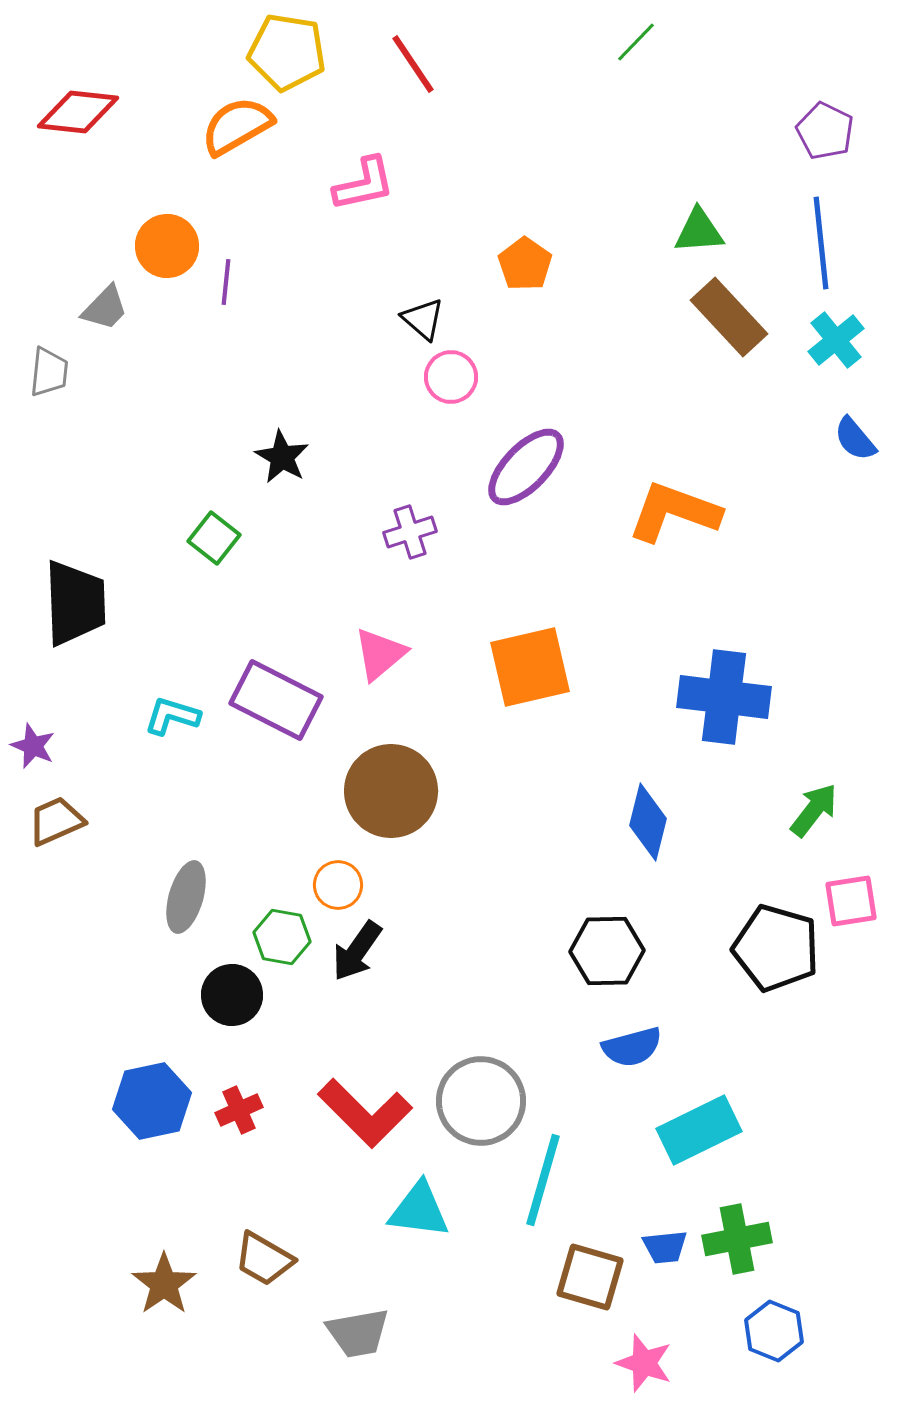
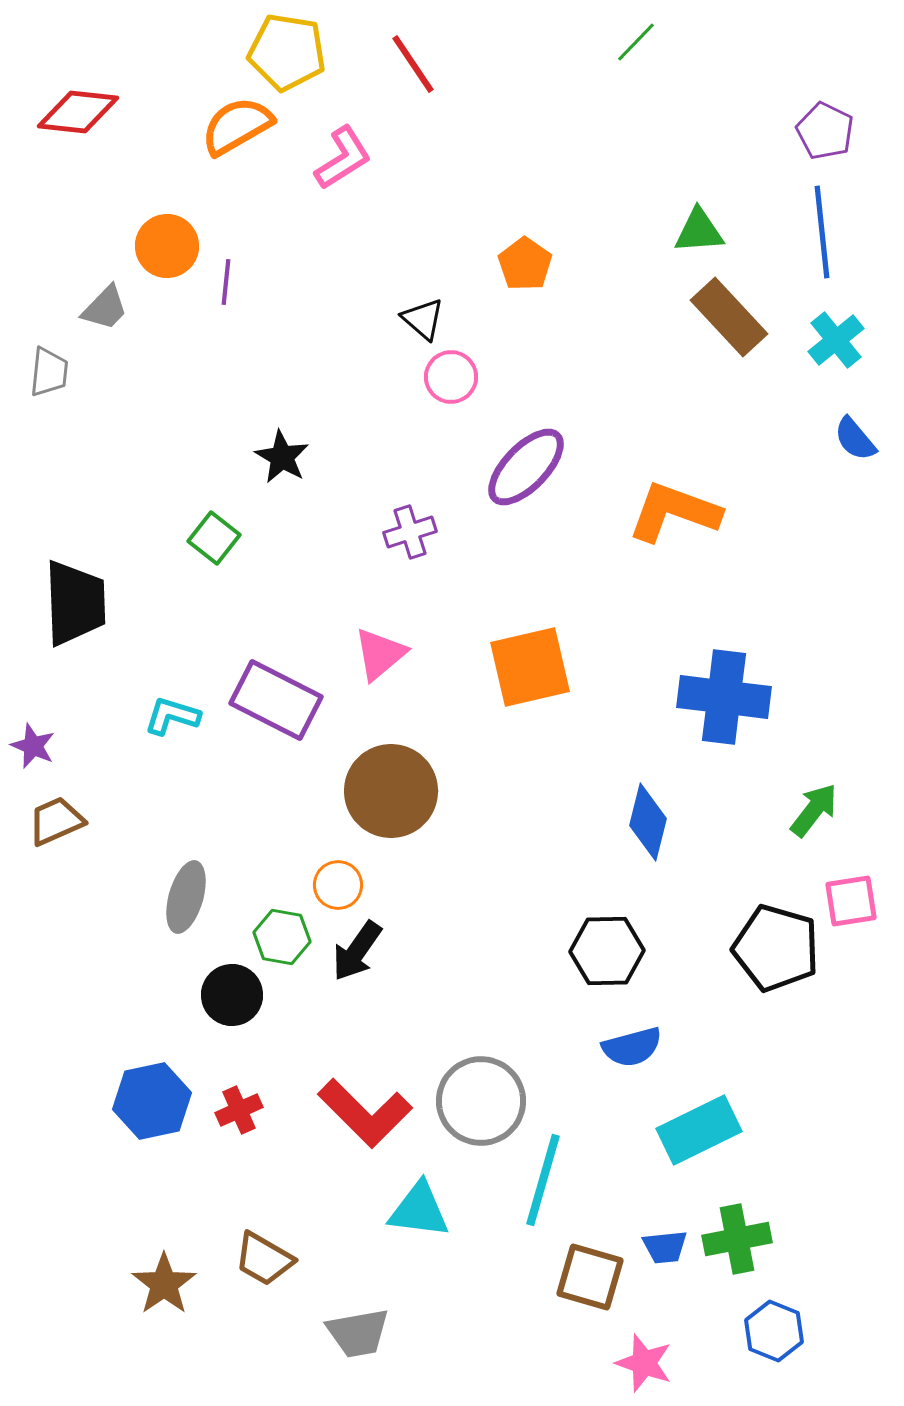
pink L-shape at (364, 184): moved 21 px left, 26 px up; rotated 20 degrees counterclockwise
blue line at (821, 243): moved 1 px right, 11 px up
